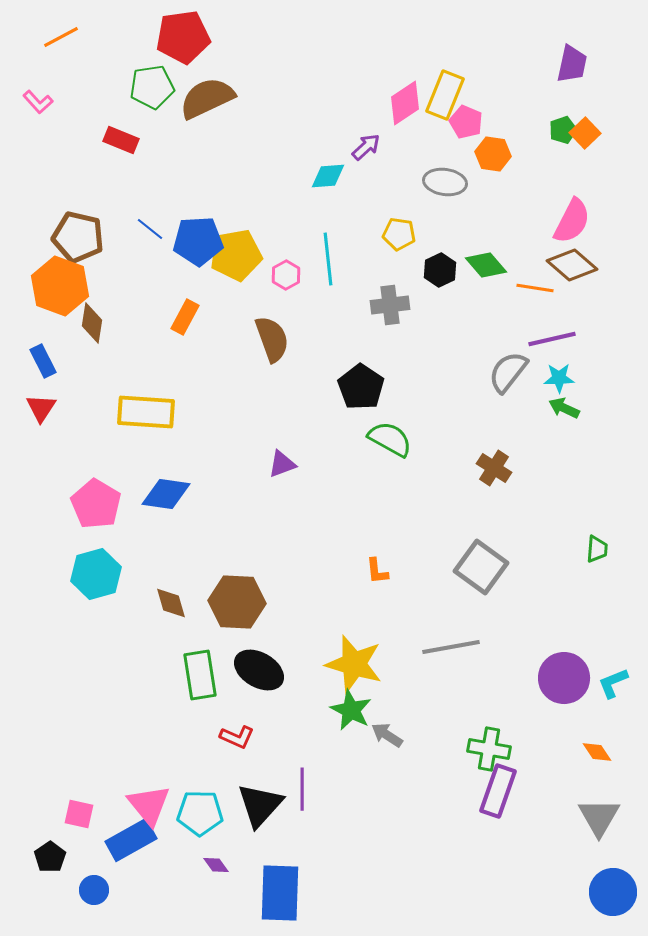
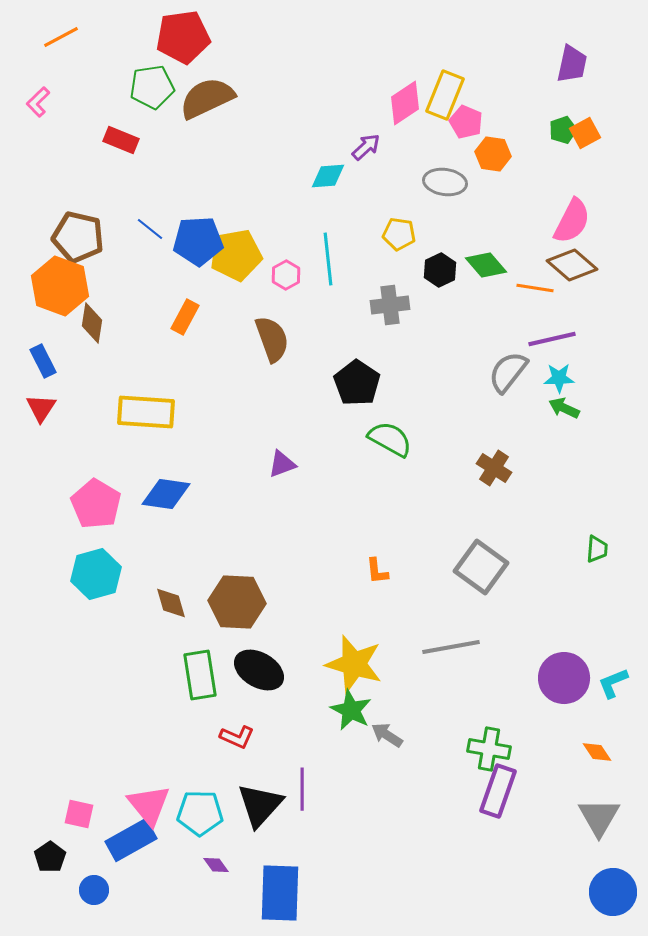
pink L-shape at (38, 102): rotated 88 degrees clockwise
orange square at (585, 133): rotated 16 degrees clockwise
black pentagon at (361, 387): moved 4 px left, 4 px up
